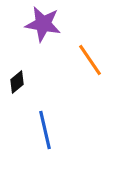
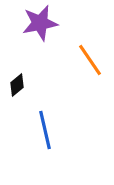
purple star: moved 3 px left, 1 px up; rotated 21 degrees counterclockwise
black diamond: moved 3 px down
